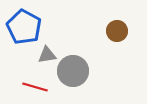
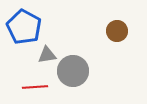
red line: rotated 20 degrees counterclockwise
